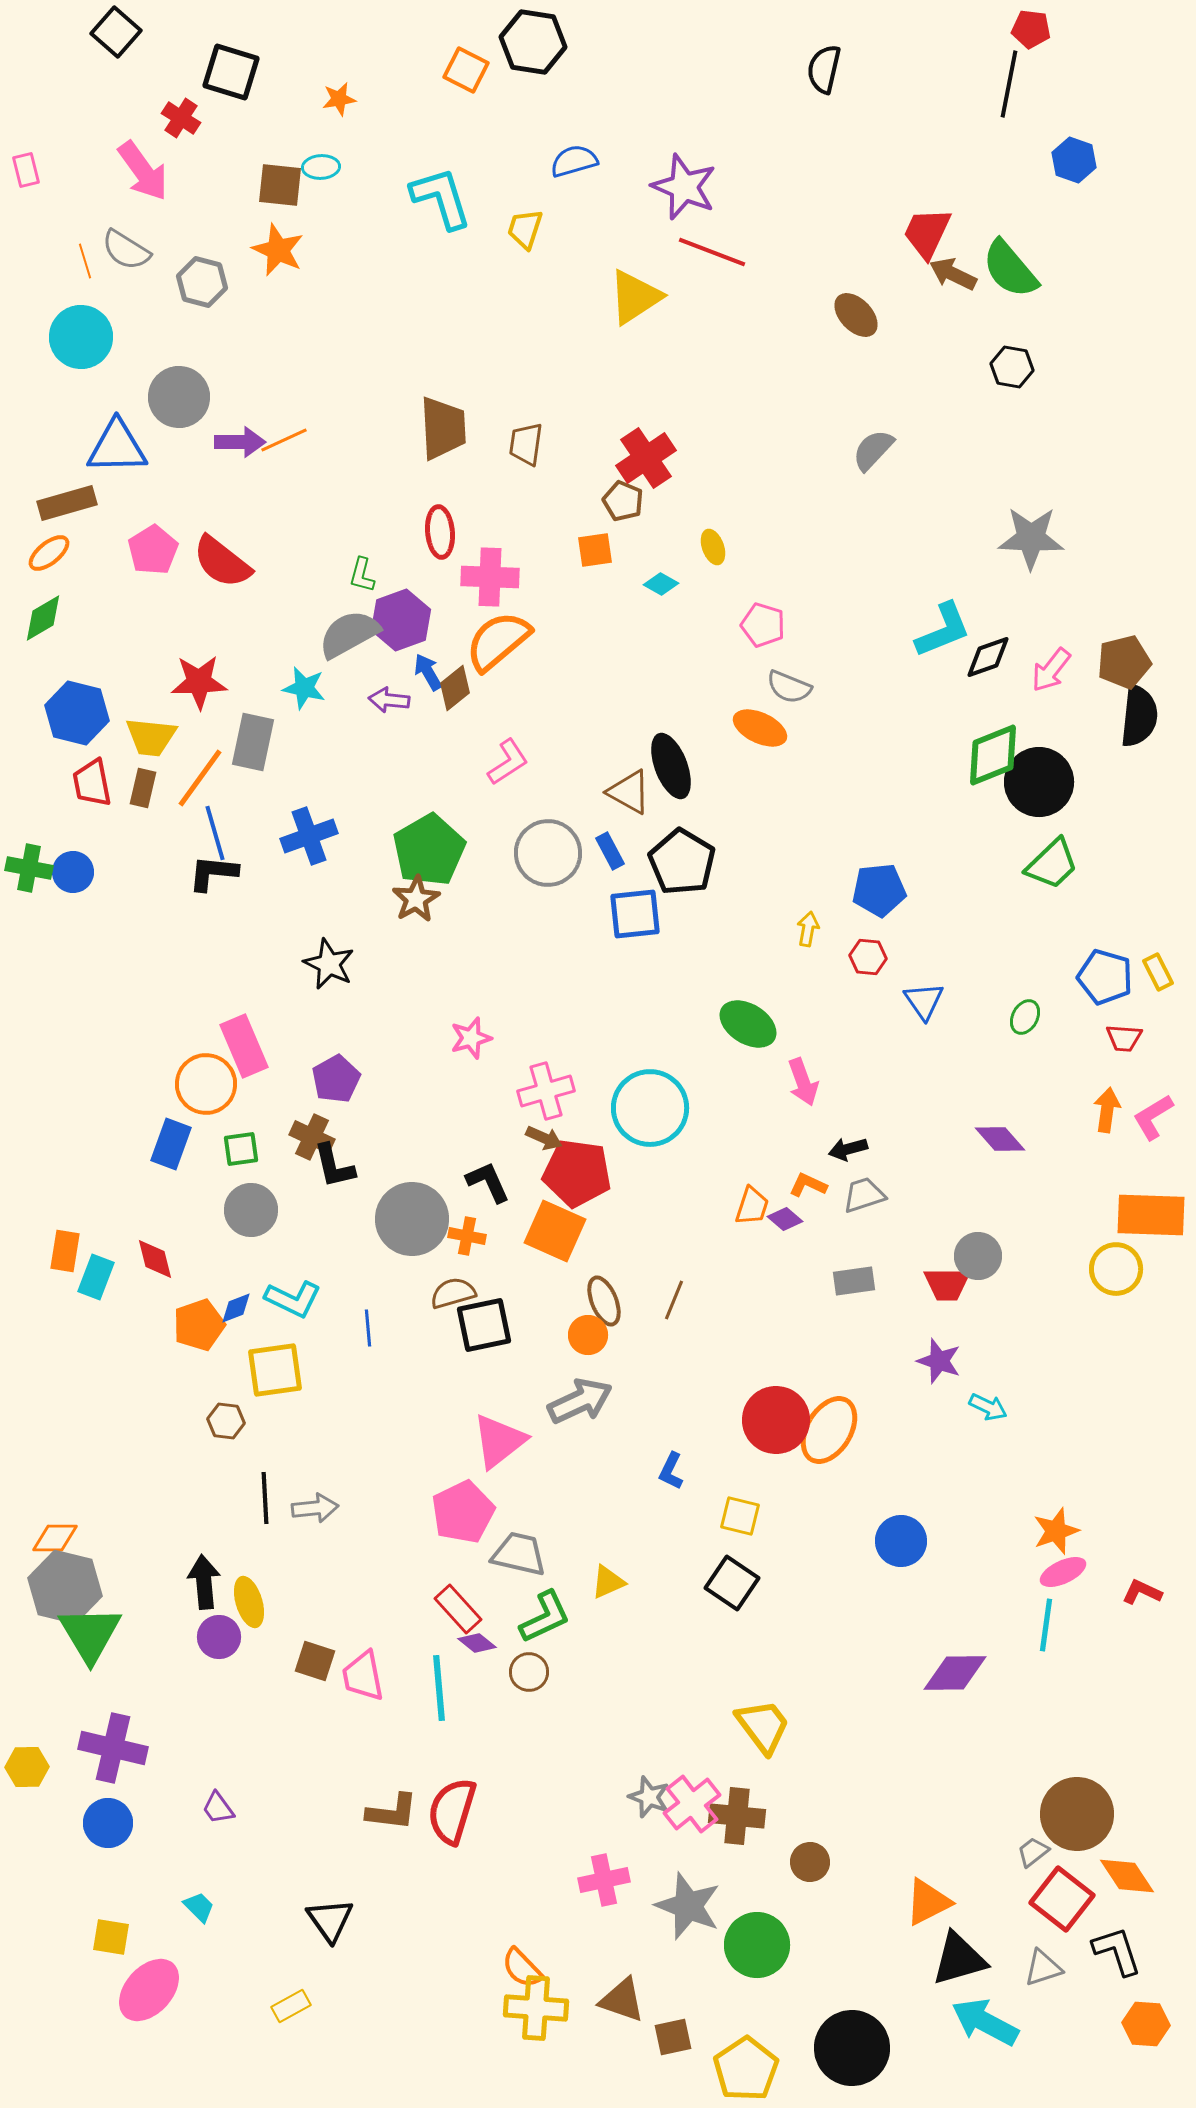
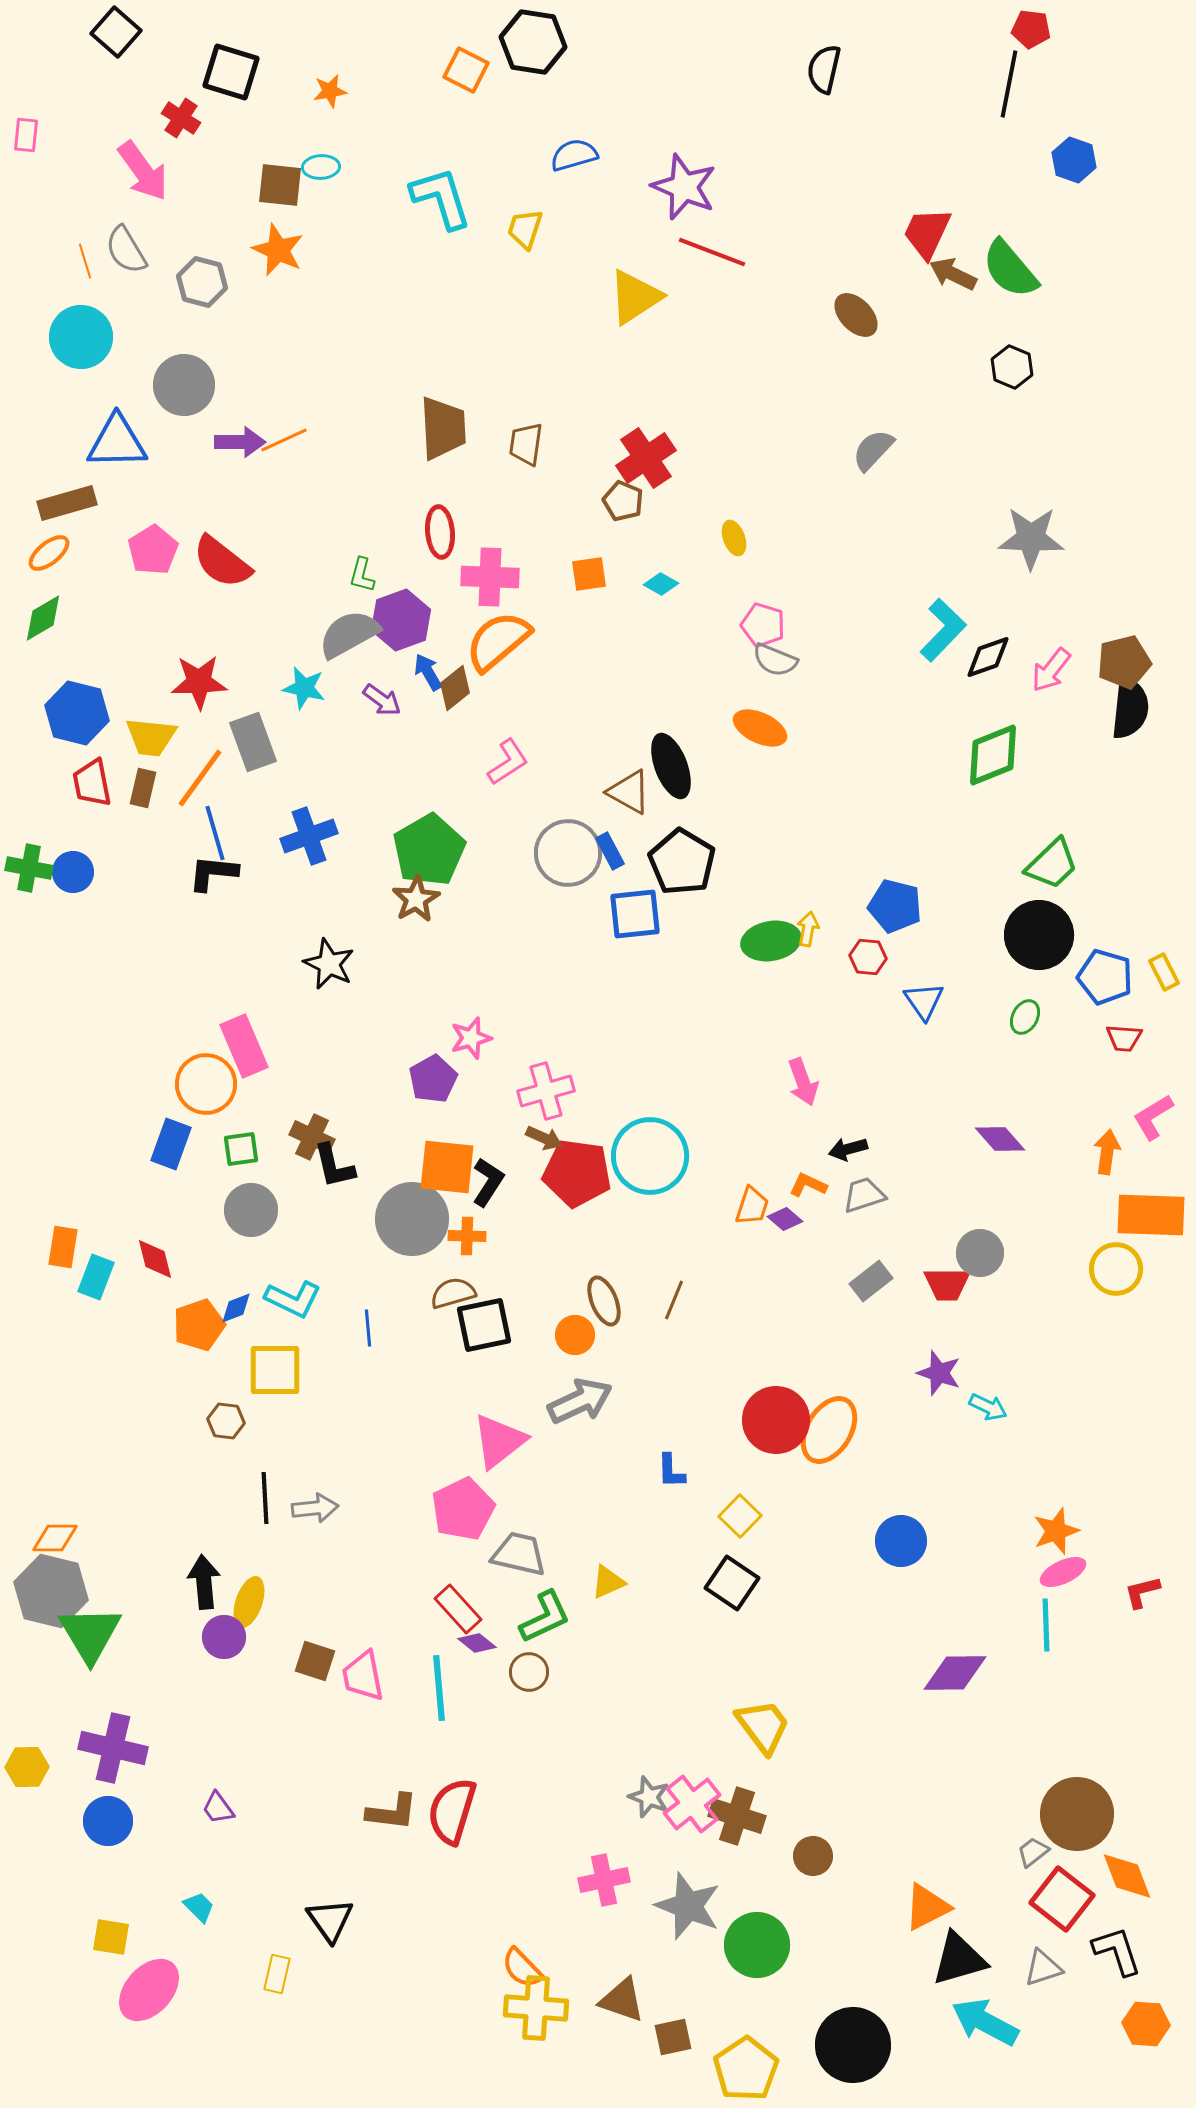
orange star at (339, 99): moved 9 px left, 8 px up
blue semicircle at (574, 161): moved 6 px up
pink rectangle at (26, 170): moved 35 px up; rotated 20 degrees clockwise
gray semicircle at (126, 250): rotated 27 degrees clockwise
black hexagon at (1012, 367): rotated 12 degrees clockwise
gray circle at (179, 397): moved 5 px right, 12 px up
blue triangle at (117, 447): moved 5 px up
yellow ellipse at (713, 547): moved 21 px right, 9 px up
orange square at (595, 550): moved 6 px left, 24 px down
cyan L-shape at (943, 630): rotated 24 degrees counterclockwise
gray semicircle at (789, 687): moved 14 px left, 27 px up
purple arrow at (389, 700): moved 7 px left; rotated 150 degrees counterclockwise
black semicircle at (1139, 716): moved 9 px left, 8 px up
gray rectangle at (253, 742): rotated 32 degrees counterclockwise
black circle at (1039, 782): moved 153 px down
gray circle at (548, 853): moved 20 px right
blue pentagon at (879, 890): moved 16 px right, 16 px down; rotated 20 degrees clockwise
yellow rectangle at (1158, 972): moved 6 px right
green ellipse at (748, 1024): moved 23 px right, 83 px up; rotated 42 degrees counterclockwise
purple pentagon at (336, 1079): moved 97 px right
cyan circle at (650, 1108): moved 48 px down
orange arrow at (1107, 1110): moved 42 px down
black L-shape at (488, 1182): rotated 57 degrees clockwise
orange square at (555, 1231): moved 108 px left, 64 px up; rotated 18 degrees counterclockwise
orange cross at (467, 1236): rotated 9 degrees counterclockwise
orange rectangle at (65, 1251): moved 2 px left, 4 px up
gray circle at (978, 1256): moved 2 px right, 3 px up
gray rectangle at (854, 1281): moved 17 px right; rotated 30 degrees counterclockwise
orange circle at (588, 1335): moved 13 px left
purple star at (939, 1361): moved 12 px down
yellow square at (275, 1370): rotated 8 degrees clockwise
blue L-shape at (671, 1471): rotated 27 degrees counterclockwise
pink pentagon at (463, 1512): moved 3 px up
yellow square at (740, 1516): rotated 30 degrees clockwise
gray hexagon at (65, 1587): moved 14 px left, 4 px down
red L-shape at (1142, 1592): rotated 39 degrees counterclockwise
yellow ellipse at (249, 1602): rotated 36 degrees clockwise
cyan line at (1046, 1625): rotated 10 degrees counterclockwise
purple circle at (219, 1637): moved 5 px right
brown cross at (737, 1816): rotated 12 degrees clockwise
blue circle at (108, 1823): moved 2 px up
brown circle at (810, 1862): moved 3 px right, 6 px up
orange diamond at (1127, 1876): rotated 12 degrees clockwise
orange triangle at (928, 1902): moved 1 px left, 5 px down
yellow rectangle at (291, 2006): moved 14 px left, 32 px up; rotated 48 degrees counterclockwise
black circle at (852, 2048): moved 1 px right, 3 px up
